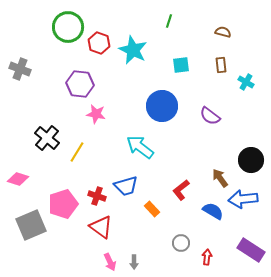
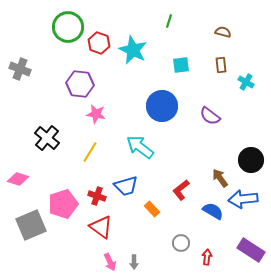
yellow line: moved 13 px right
